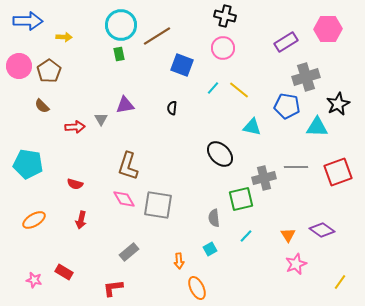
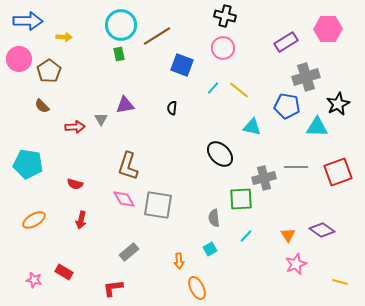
pink circle at (19, 66): moved 7 px up
green square at (241, 199): rotated 10 degrees clockwise
yellow line at (340, 282): rotated 70 degrees clockwise
